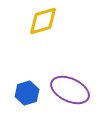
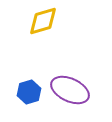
blue hexagon: moved 2 px right, 1 px up
